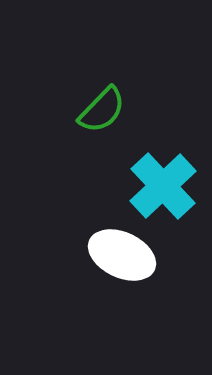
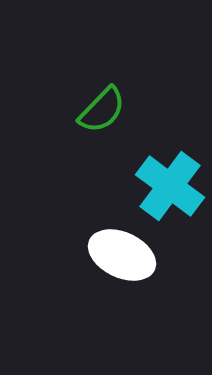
cyan cross: moved 7 px right; rotated 10 degrees counterclockwise
